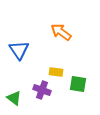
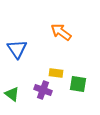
blue triangle: moved 2 px left, 1 px up
yellow rectangle: moved 1 px down
purple cross: moved 1 px right
green triangle: moved 2 px left, 4 px up
